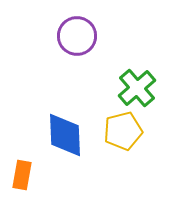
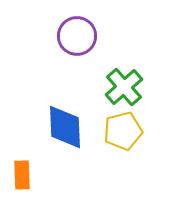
green cross: moved 13 px left, 1 px up
blue diamond: moved 8 px up
orange rectangle: rotated 12 degrees counterclockwise
